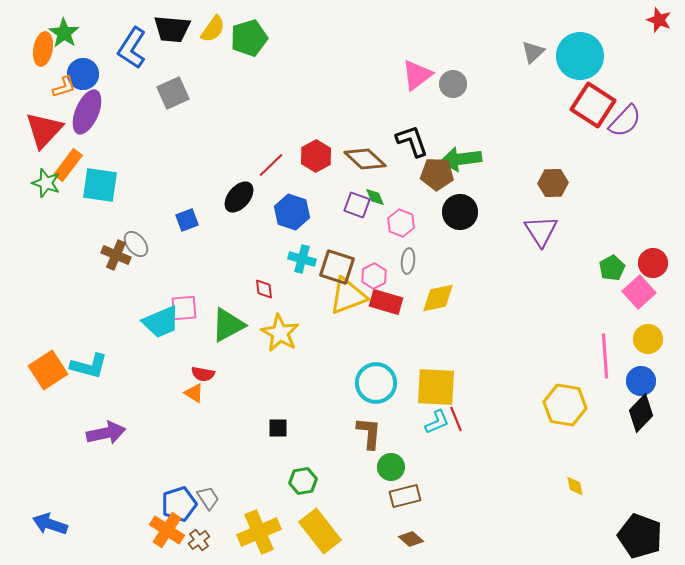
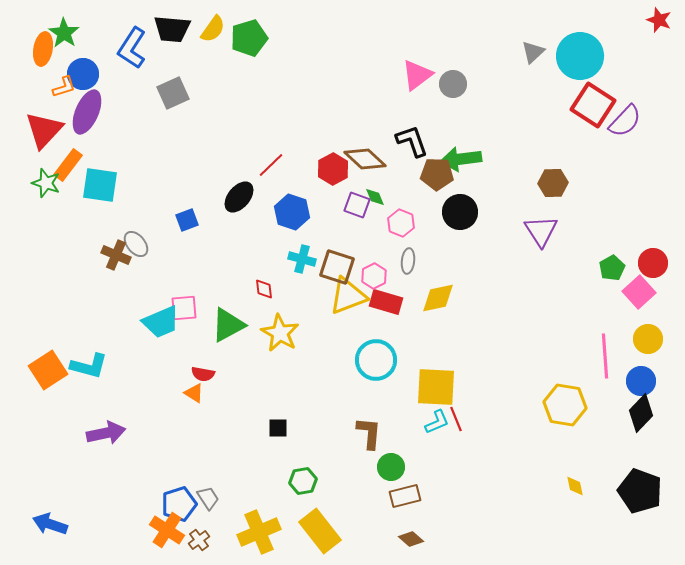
red hexagon at (316, 156): moved 17 px right, 13 px down
cyan circle at (376, 383): moved 23 px up
black pentagon at (640, 536): moved 45 px up
